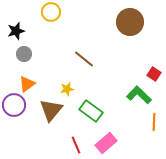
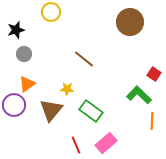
black star: moved 1 px up
yellow star: rotated 16 degrees clockwise
orange line: moved 2 px left, 1 px up
